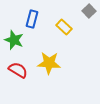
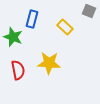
gray square: rotated 24 degrees counterclockwise
yellow rectangle: moved 1 px right
green star: moved 1 px left, 3 px up
red semicircle: rotated 48 degrees clockwise
